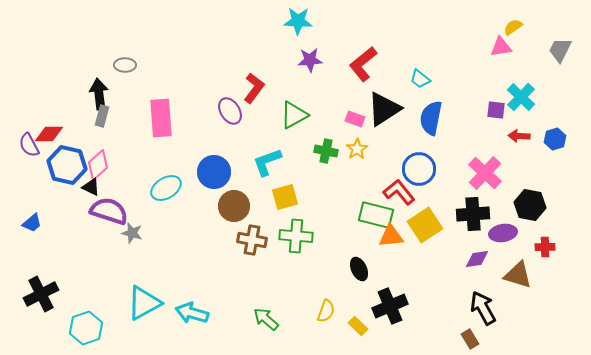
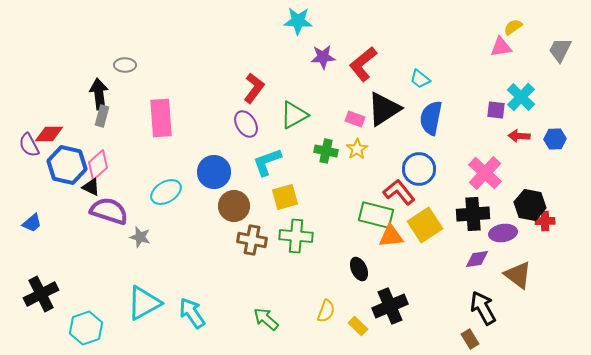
purple star at (310, 60): moved 13 px right, 3 px up
purple ellipse at (230, 111): moved 16 px right, 13 px down
blue hexagon at (555, 139): rotated 15 degrees clockwise
cyan ellipse at (166, 188): moved 4 px down
gray star at (132, 233): moved 8 px right, 4 px down
red cross at (545, 247): moved 26 px up
brown triangle at (518, 275): rotated 20 degrees clockwise
cyan arrow at (192, 313): rotated 40 degrees clockwise
